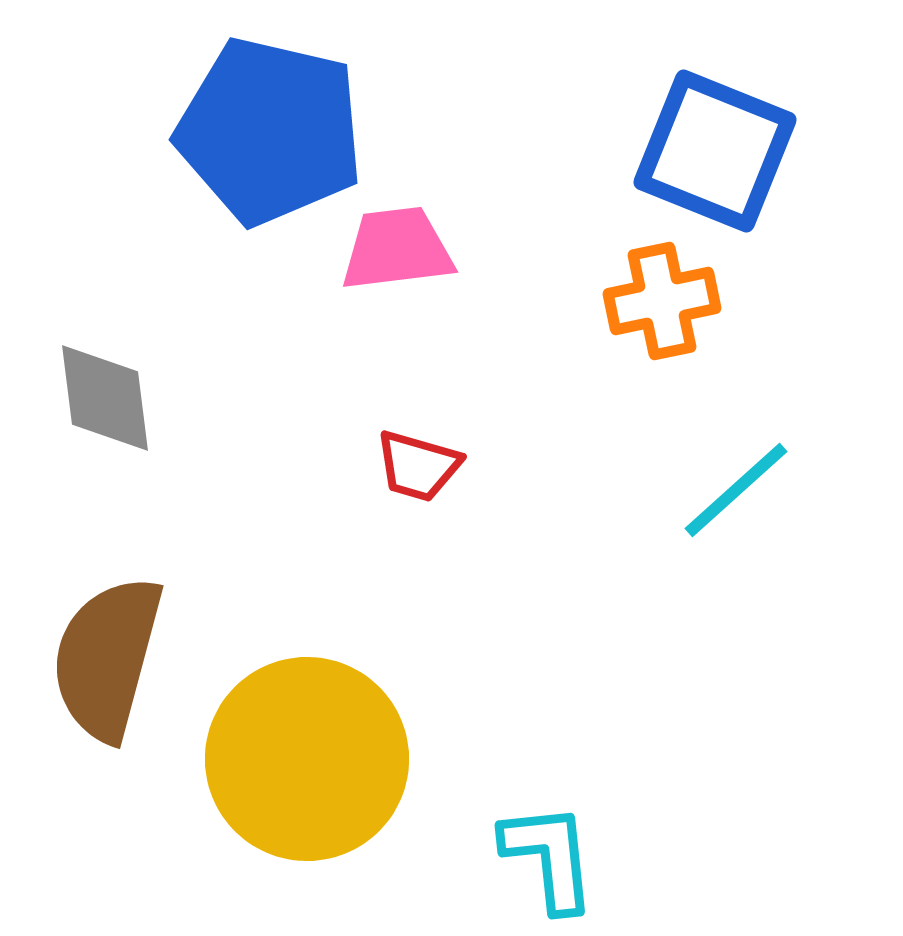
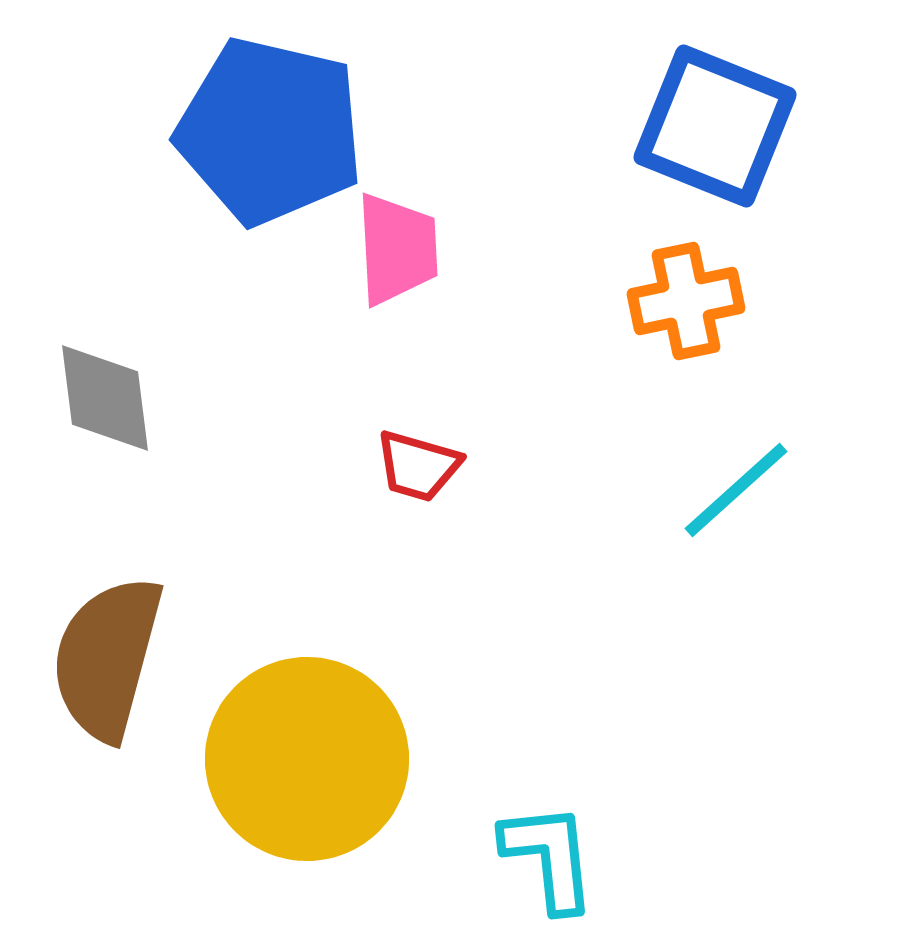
blue square: moved 25 px up
pink trapezoid: rotated 94 degrees clockwise
orange cross: moved 24 px right
